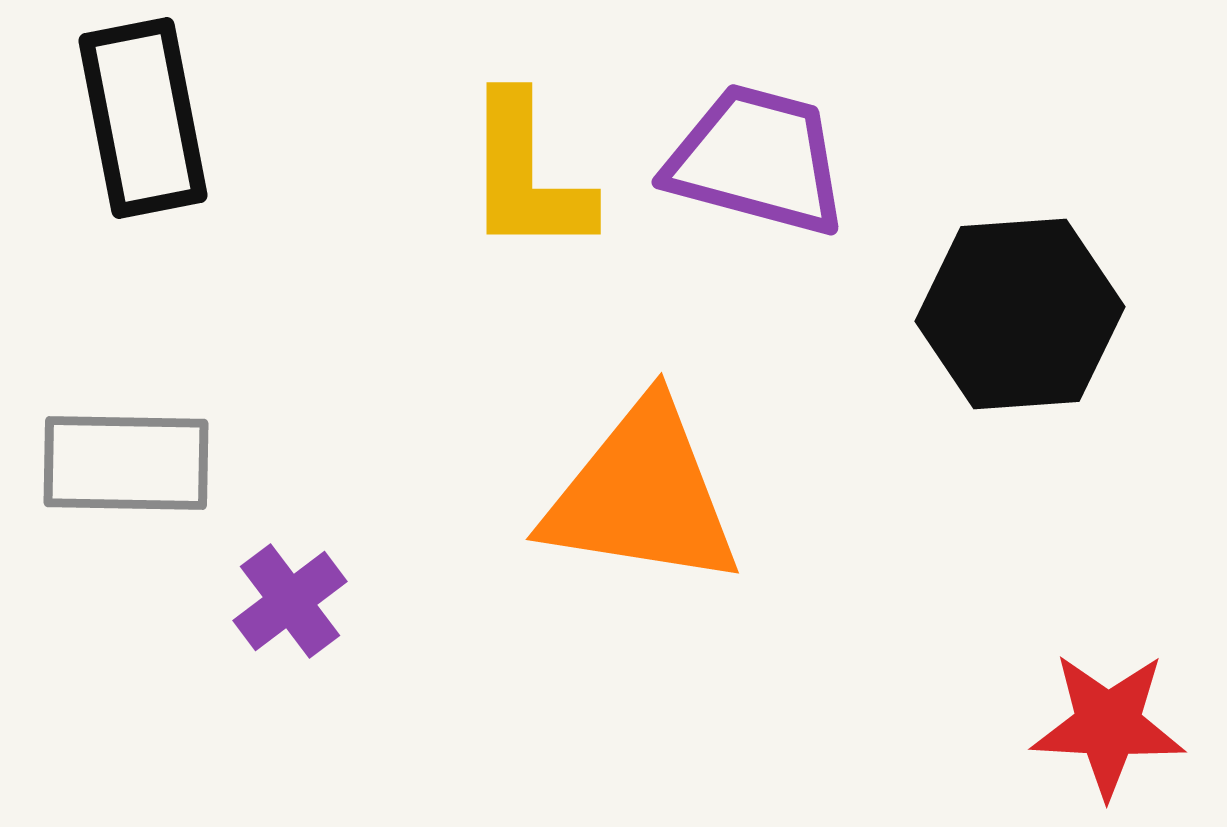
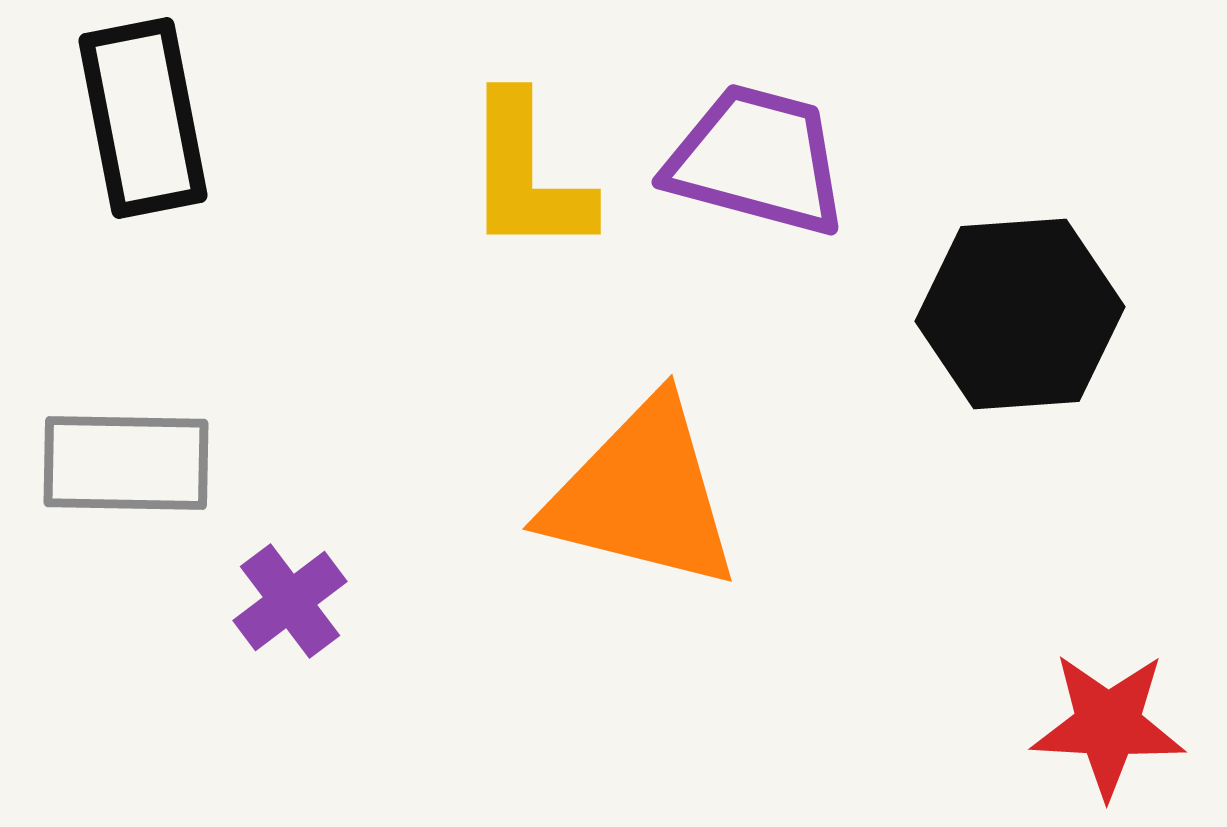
orange triangle: rotated 5 degrees clockwise
